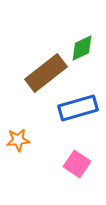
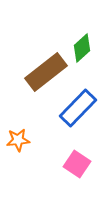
green diamond: rotated 16 degrees counterclockwise
brown rectangle: moved 1 px up
blue rectangle: rotated 30 degrees counterclockwise
